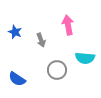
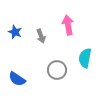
gray arrow: moved 4 px up
cyan semicircle: rotated 96 degrees clockwise
